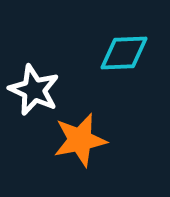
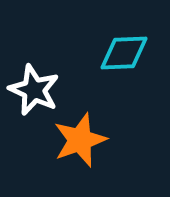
orange star: rotated 8 degrees counterclockwise
